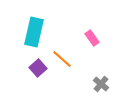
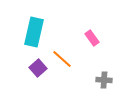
gray cross: moved 3 px right, 4 px up; rotated 35 degrees counterclockwise
